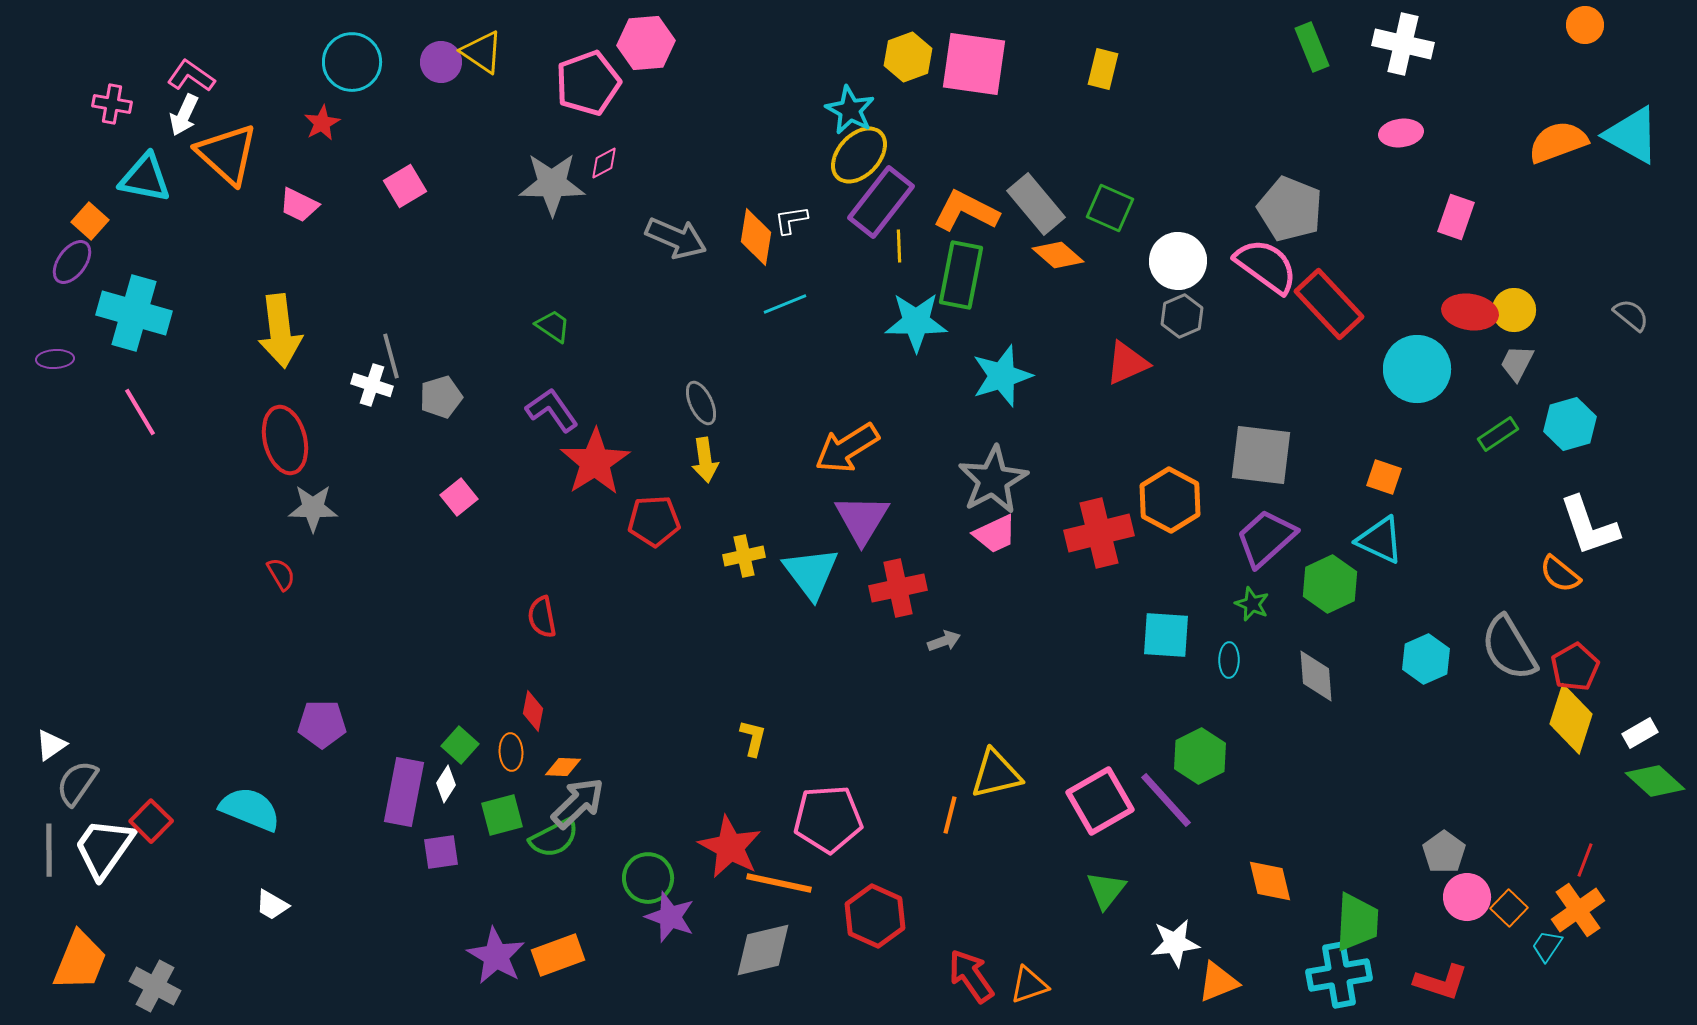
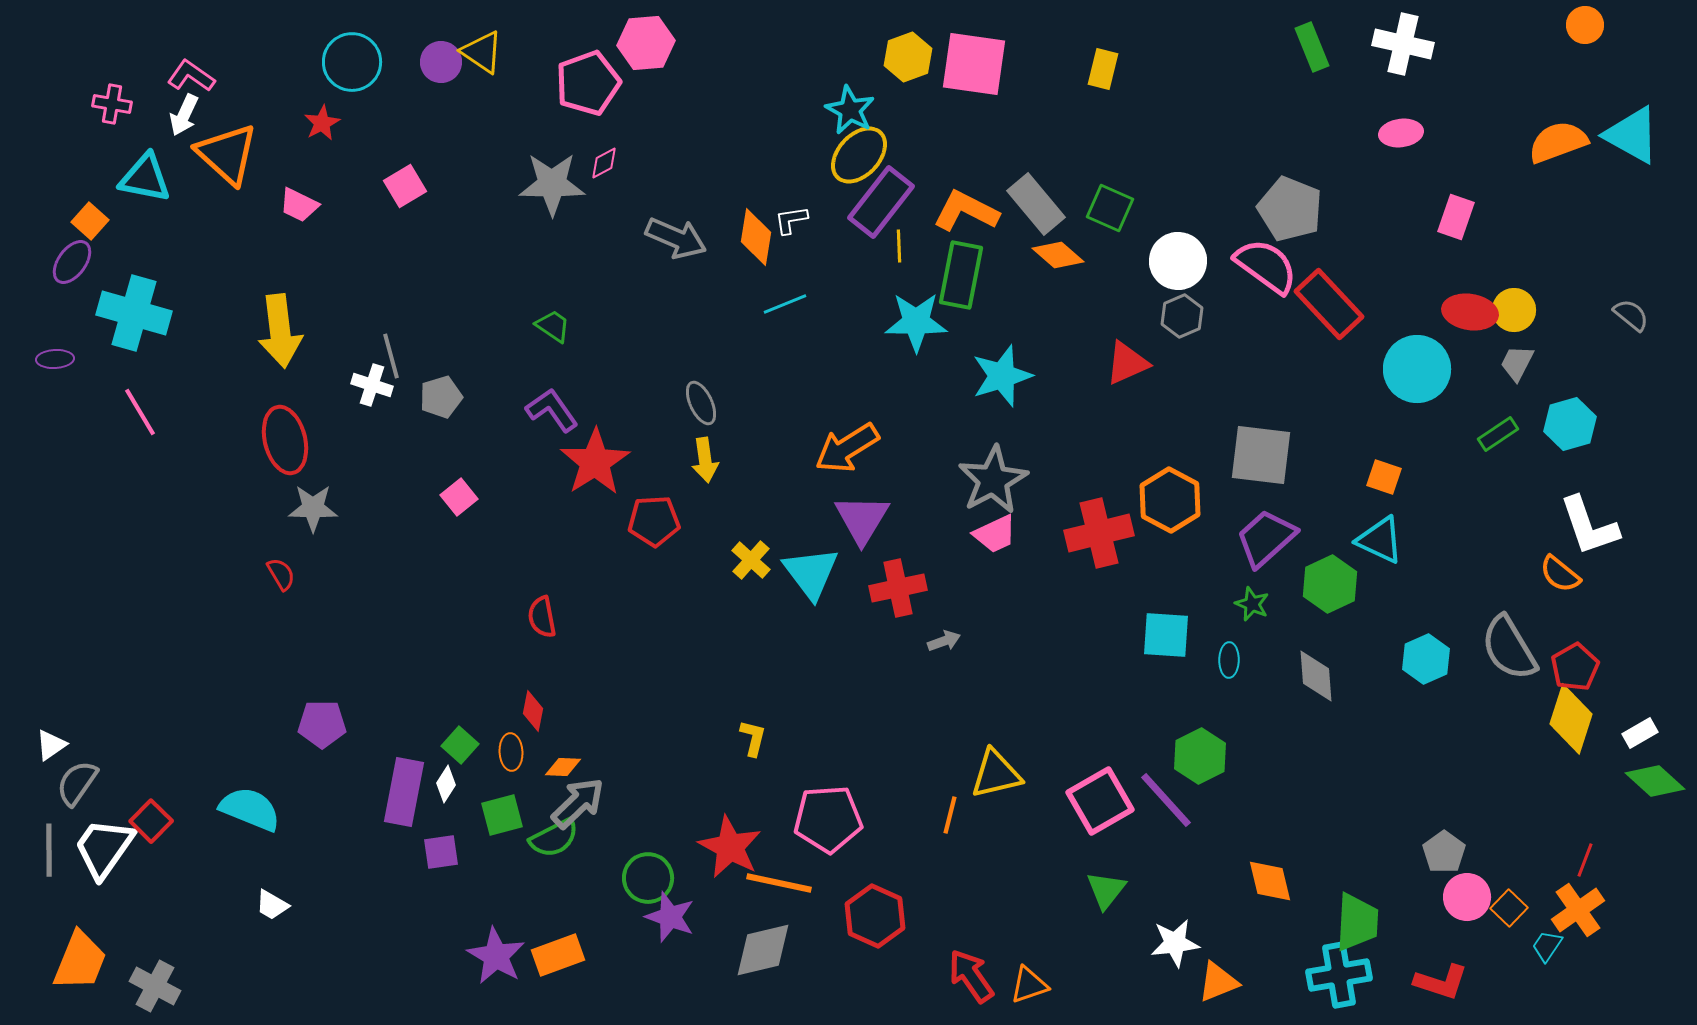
yellow cross at (744, 556): moved 7 px right, 4 px down; rotated 36 degrees counterclockwise
